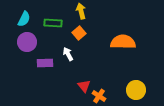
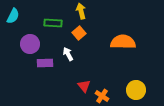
cyan semicircle: moved 11 px left, 3 px up
purple circle: moved 3 px right, 2 px down
orange cross: moved 3 px right
